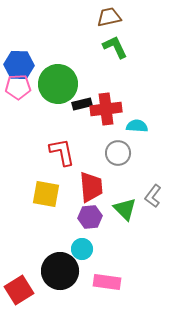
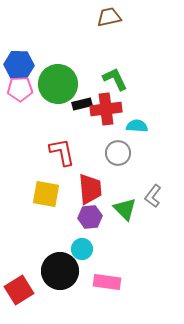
green L-shape: moved 32 px down
pink pentagon: moved 2 px right, 2 px down
red trapezoid: moved 1 px left, 2 px down
